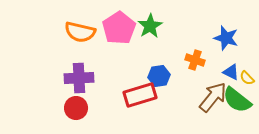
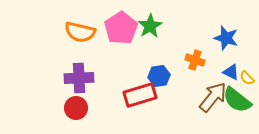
pink pentagon: moved 2 px right
